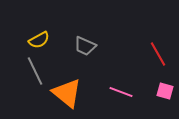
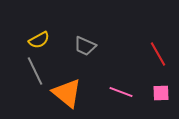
pink square: moved 4 px left, 2 px down; rotated 18 degrees counterclockwise
